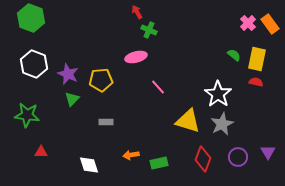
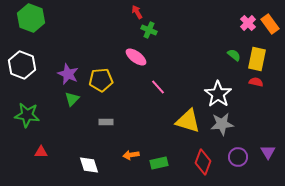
pink ellipse: rotated 50 degrees clockwise
white hexagon: moved 12 px left, 1 px down
gray star: rotated 20 degrees clockwise
red diamond: moved 3 px down
